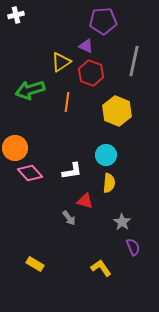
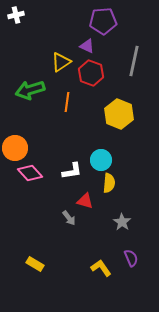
purple triangle: moved 1 px right
yellow hexagon: moved 2 px right, 3 px down
cyan circle: moved 5 px left, 5 px down
purple semicircle: moved 2 px left, 11 px down
